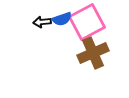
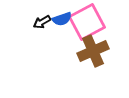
black arrow: rotated 24 degrees counterclockwise
brown cross: moved 2 px up
